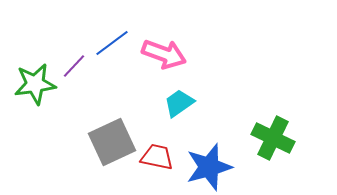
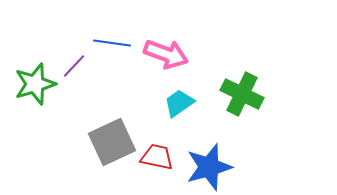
blue line: rotated 45 degrees clockwise
pink arrow: moved 2 px right
green star: rotated 9 degrees counterclockwise
green cross: moved 31 px left, 44 px up
